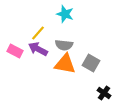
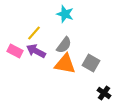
yellow line: moved 4 px left
gray semicircle: rotated 60 degrees counterclockwise
purple arrow: moved 2 px left, 2 px down
